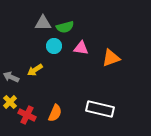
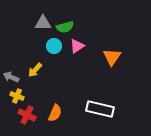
pink triangle: moved 4 px left, 2 px up; rotated 42 degrees counterclockwise
orange triangle: moved 1 px right, 1 px up; rotated 36 degrees counterclockwise
yellow arrow: rotated 14 degrees counterclockwise
yellow cross: moved 7 px right, 6 px up; rotated 24 degrees counterclockwise
